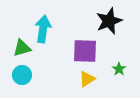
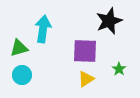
green triangle: moved 3 px left
yellow triangle: moved 1 px left
